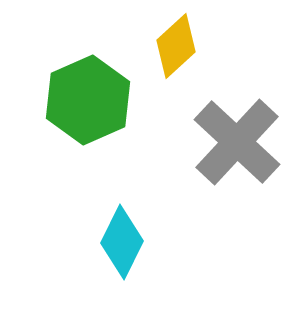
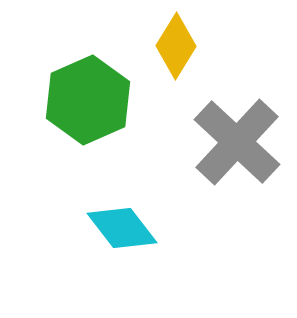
yellow diamond: rotated 16 degrees counterclockwise
cyan diamond: moved 14 px up; rotated 64 degrees counterclockwise
